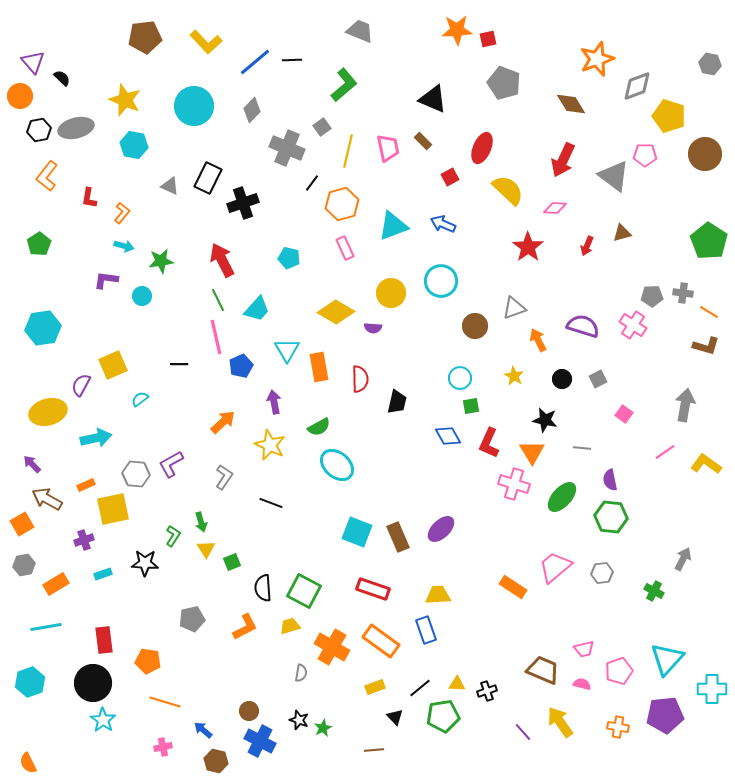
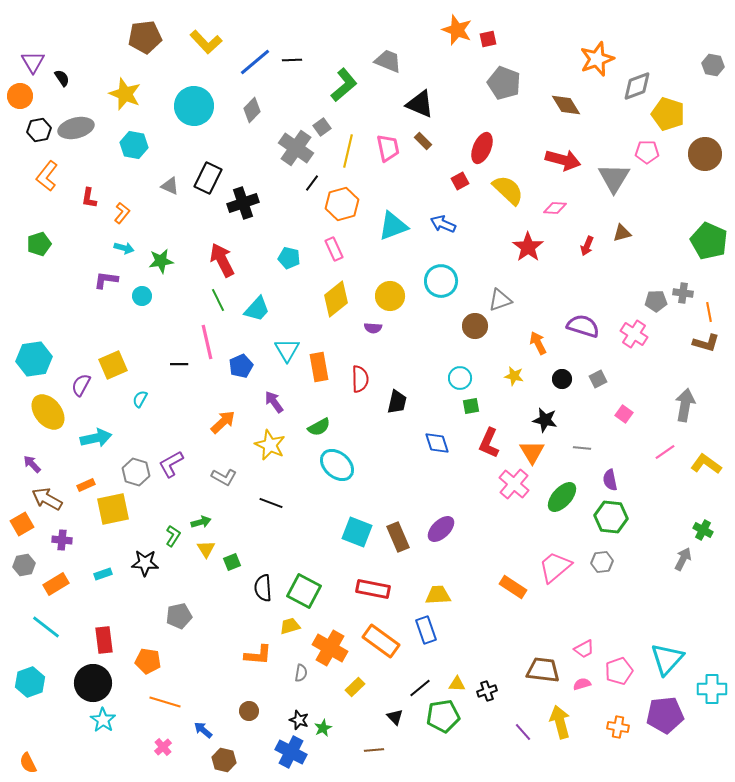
orange star at (457, 30): rotated 24 degrees clockwise
gray trapezoid at (360, 31): moved 28 px right, 30 px down
purple triangle at (33, 62): rotated 10 degrees clockwise
gray hexagon at (710, 64): moved 3 px right, 1 px down
black semicircle at (62, 78): rotated 12 degrees clockwise
black triangle at (433, 99): moved 13 px left, 5 px down
yellow star at (125, 100): moved 6 px up
brown diamond at (571, 104): moved 5 px left, 1 px down
yellow pentagon at (669, 116): moved 1 px left, 2 px up
gray cross at (287, 148): moved 9 px right; rotated 12 degrees clockwise
pink pentagon at (645, 155): moved 2 px right, 3 px up
red arrow at (563, 160): rotated 100 degrees counterclockwise
gray triangle at (614, 176): moved 2 px down; rotated 24 degrees clockwise
red square at (450, 177): moved 10 px right, 4 px down
green pentagon at (709, 241): rotated 9 degrees counterclockwise
green pentagon at (39, 244): rotated 15 degrees clockwise
cyan arrow at (124, 246): moved 2 px down
pink rectangle at (345, 248): moved 11 px left, 1 px down
yellow circle at (391, 293): moved 1 px left, 3 px down
gray pentagon at (652, 296): moved 4 px right, 5 px down
gray triangle at (514, 308): moved 14 px left, 8 px up
yellow diamond at (336, 312): moved 13 px up; rotated 69 degrees counterclockwise
orange line at (709, 312): rotated 48 degrees clockwise
pink cross at (633, 325): moved 1 px right, 9 px down
cyan hexagon at (43, 328): moved 9 px left, 31 px down
pink line at (216, 337): moved 9 px left, 5 px down
orange arrow at (538, 340): moved 3 px down
brown L-shape at (706, 346): moved 3 px up
yellow star at (514, 376): rotated 18 degrees counterclockwise
cyan semicircle at (140, 399): rotated 24 degrees counterclockwise
purple arrow at (274, 402): rotated 25 degrees counterclockwise
yellow ellipse at (48, 412): rotated 66 degrees clockwise
blue diamond at (448, 436): moved 11 px left, 7 px down; rotated 12 degrees clockwise
gray hexagon at (136, 474): moved 2 px up; rotated 12 degrees clockwise
gray L-shape at (224, 477): rotated 85 degrees clockwise
pink cross at (514, 484): rotated 24 degrees clockwise
green arrow at (201, 522): rotated 90 degrees counterclockwise
purple cross at (84, 540): moved 22 px left; rotated 24 degrees clockwise
gray hexagon at (602, 573): moved 11 px up
red rectangle at (373, 589): rotated 8 degrees counterclockwise
green cross at (654, 591): moved 49 px right, 61 px up
gray pentagon at (192, 619): moved 13 px left, 3 px up
cyan line at (46, 627): rotated 48 degrees clockwise
orange L-shape at (245, 627): moved 13 px right, 28 px down; rotated 32 degrees clockwise
orange cross at (332, 647): moved 2 px left, 1 px down
pink trapezoid at (584, 649): rotated 15 degrees counterclockwise
brown trapezoid at (543, 670): rotated 16 degrees counterclockwise
pink semicircle at (582, 684): rotated 30 degrees counterclockwise
yellow rectangle at (375, 687): moved 20 px left; rotated 24 degrees counterclockwise
yellow arrow at (560, 722): rotated 20 degrees clockwise
blue cross at (260, 741): moved 31 px right, 11 px down
pink cross at (163, 747): rotated 30 degrees counterclockwise
brown hexagon at (216, 761): moved 8 px right, 1 px up
